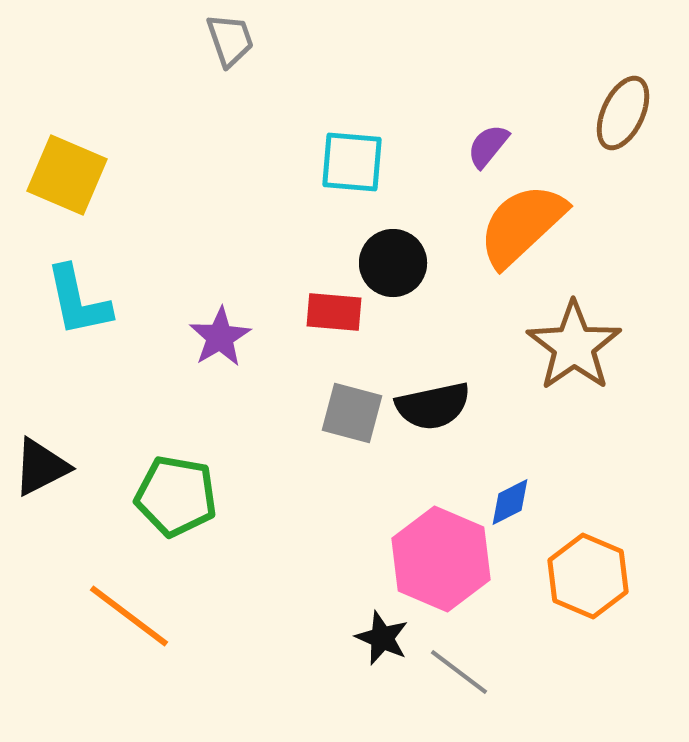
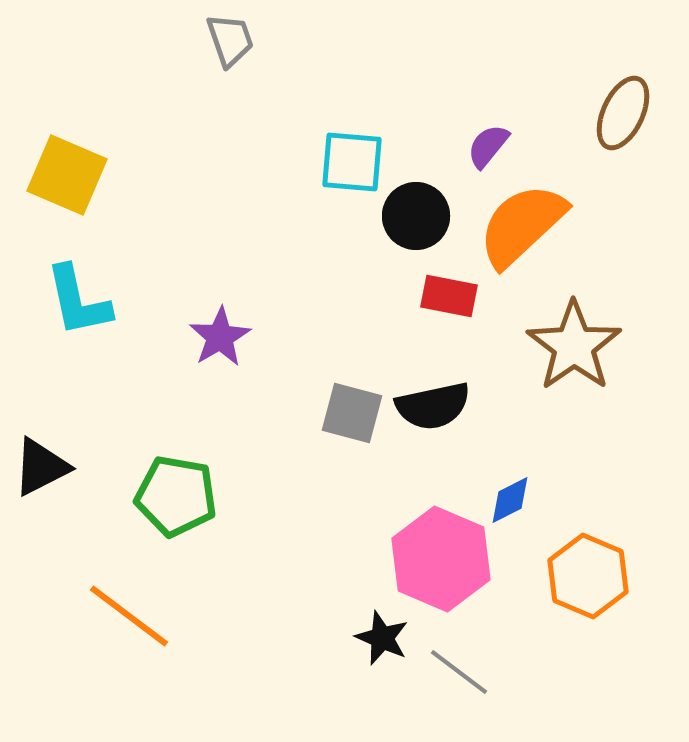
black circle: moved 23 px right, 47 px up
red rectangle: moved 115 px right, 16 px up; rotated 6 degrees clockwise
blue diamond: moved 2 px up
